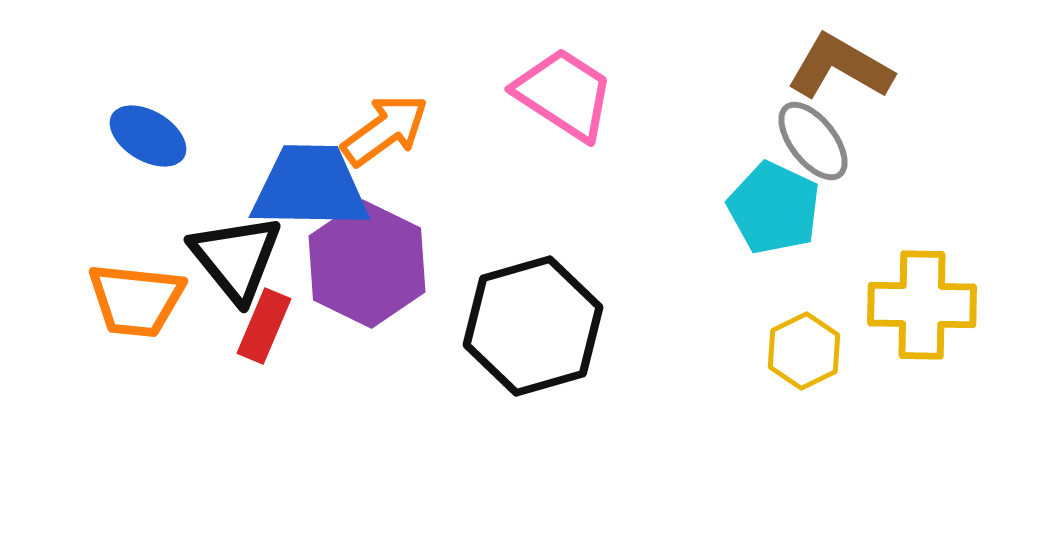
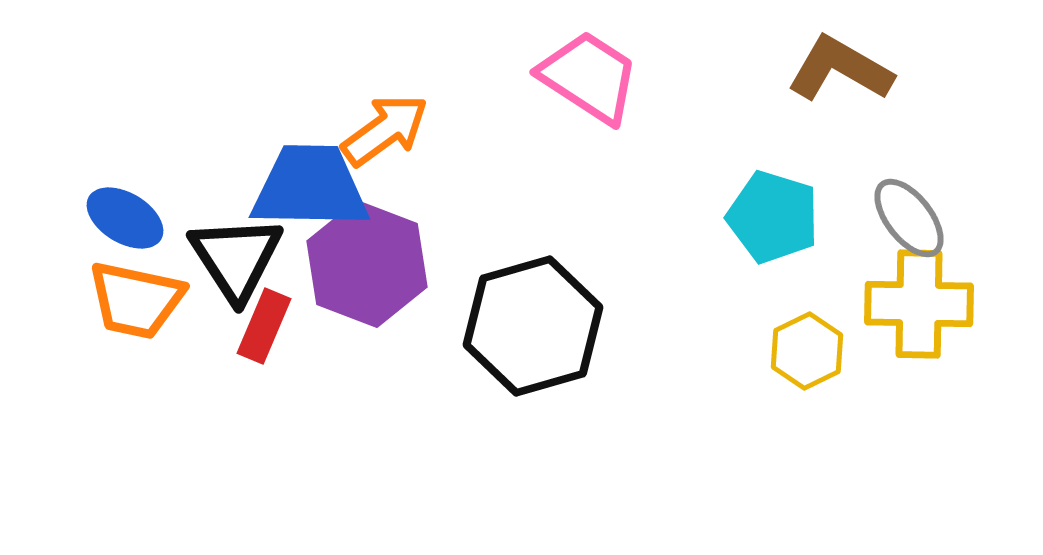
brown L-shape: moved 2 px down
pink trapezoid: moved 25 px right, 17 px up
blue ellipse: moved 23 px left, 82 px down
gray ellipse: moved 96 px right, 77 px down
cyan pentagon: moved 1 px left, 9 px down; rotated 8 degrees counterclockwise
black triangle: rotated 6 degrees clockwise
purple hexagon: rotated 5 degrees counterclockwise
orange trapezoid: rotated 6 degrees clockwise
yellow cross: moved 3 px left, 1 px up
yellow hexagon: moved 3 px right
